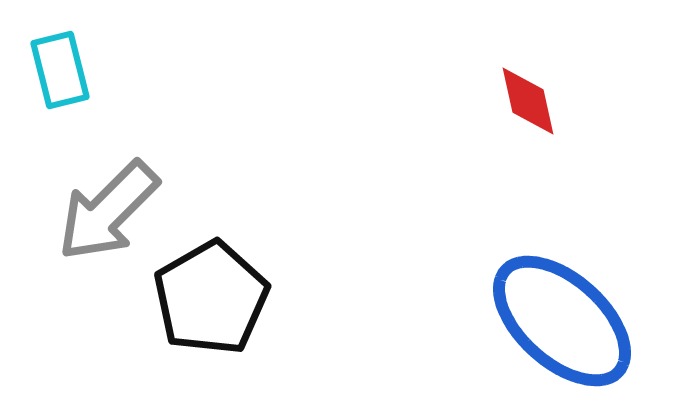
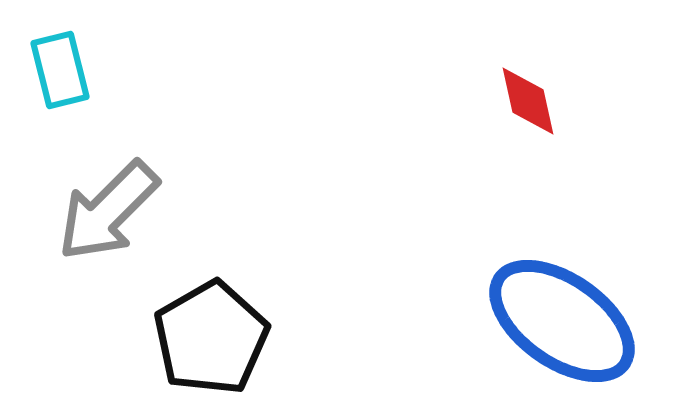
black pentagon: moved 40 px down
blue ellipse: rotated 7 degrees counterclockwise
